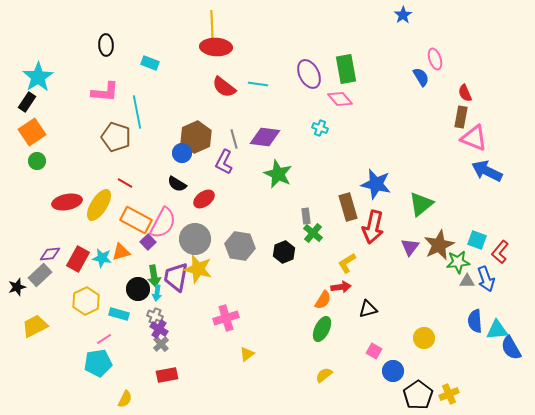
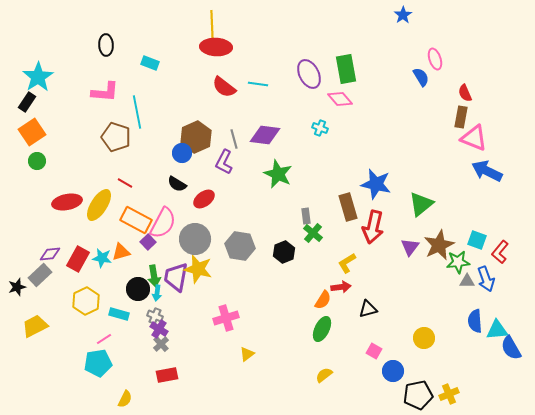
purple diamond at (265, 137): moved 2 px up
black pentagon at (418, 395): rotated 24 degrees clockwise
